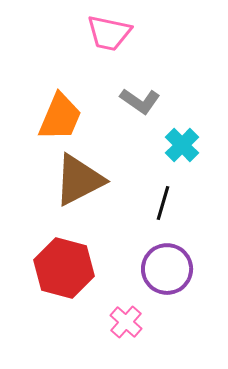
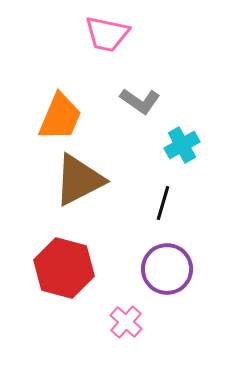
pink trapezoid: moved 2 px left, 1 px down
cyan cross: rotated 16 degrees clockwise
